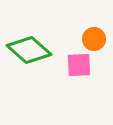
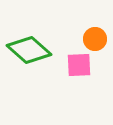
orange circle: moved 1 px right
